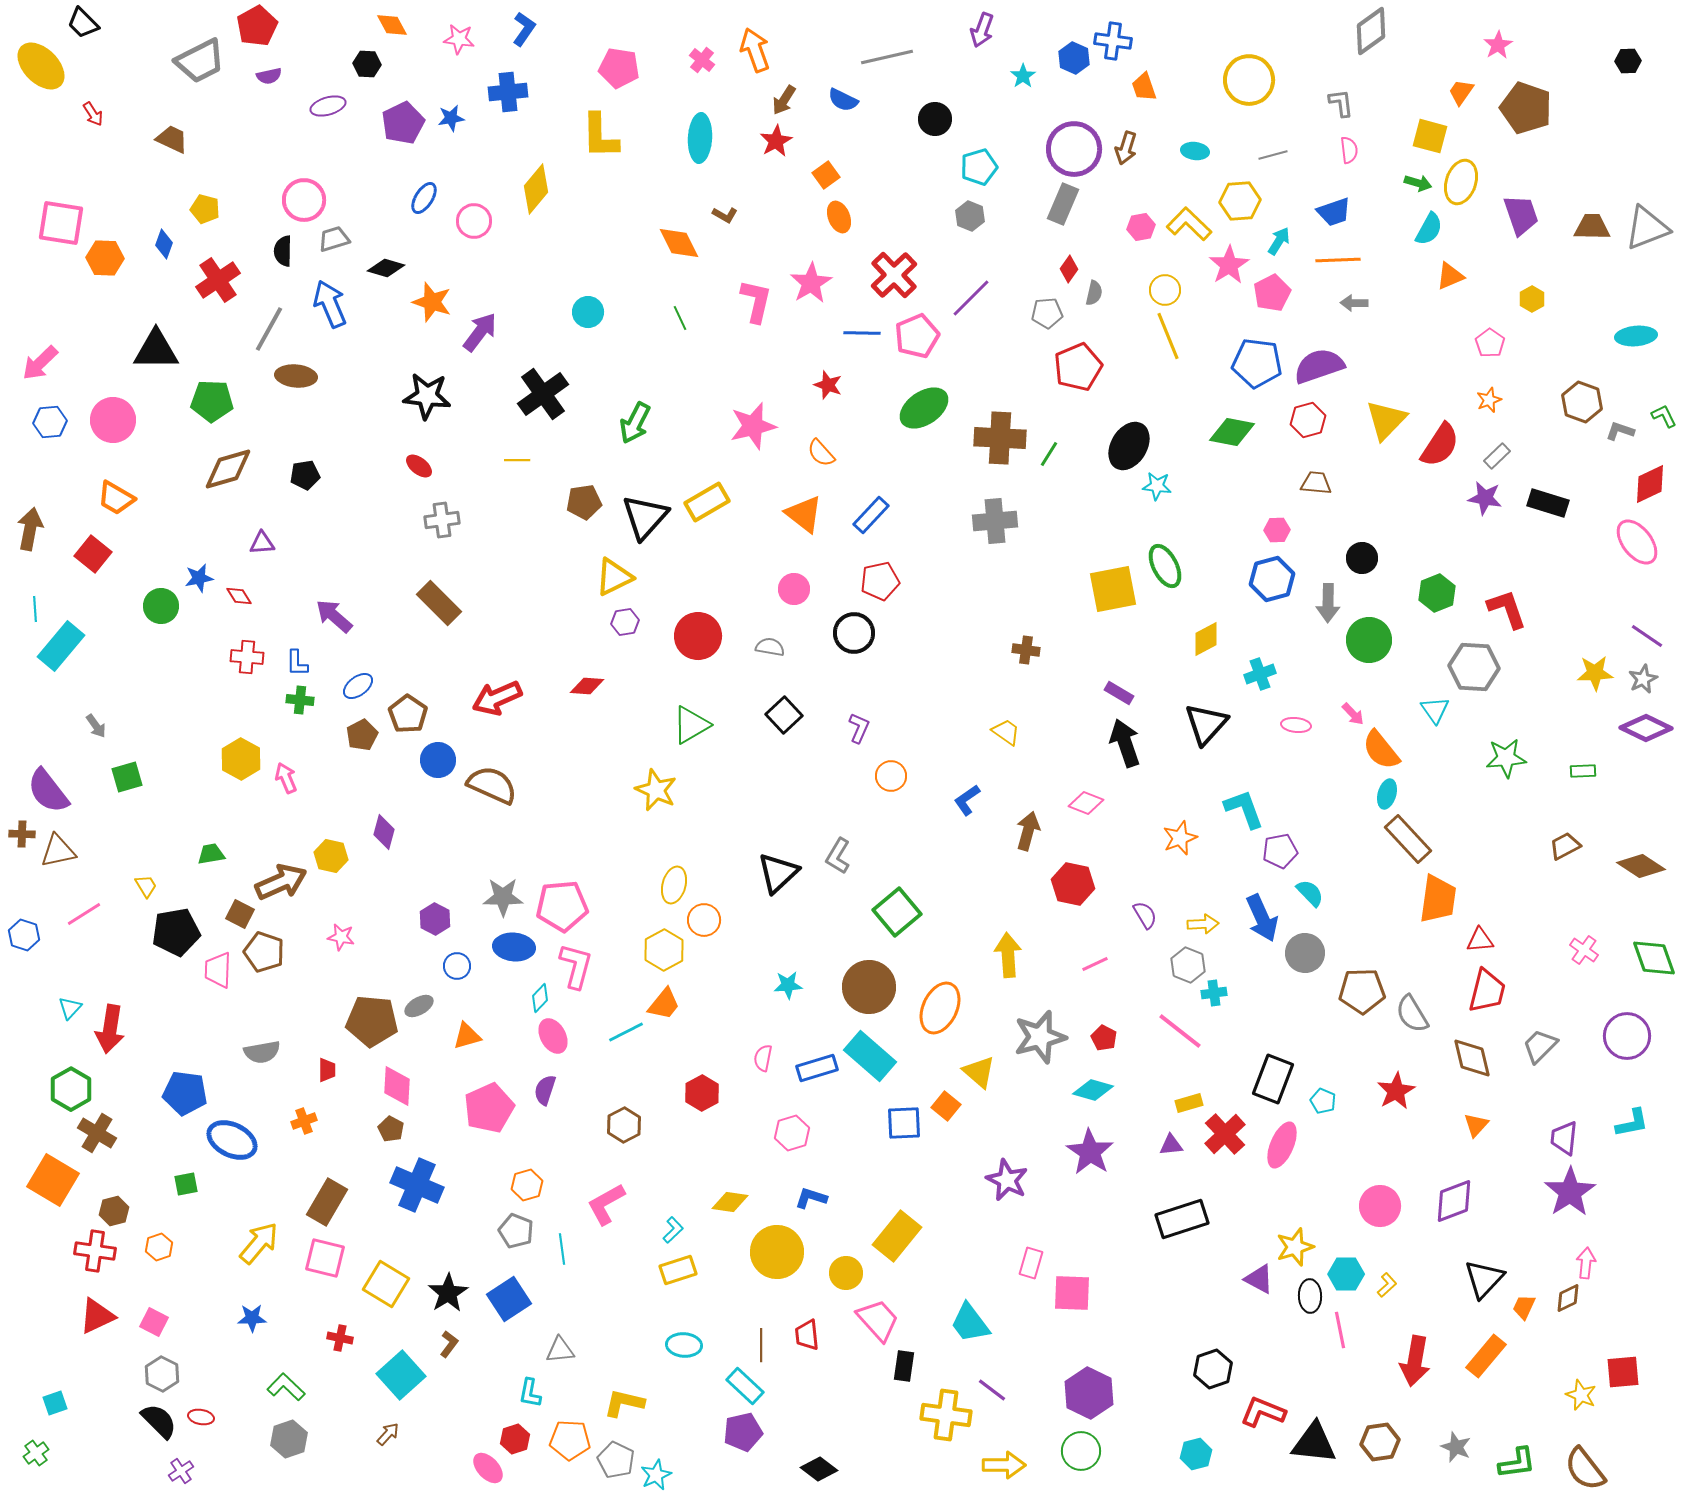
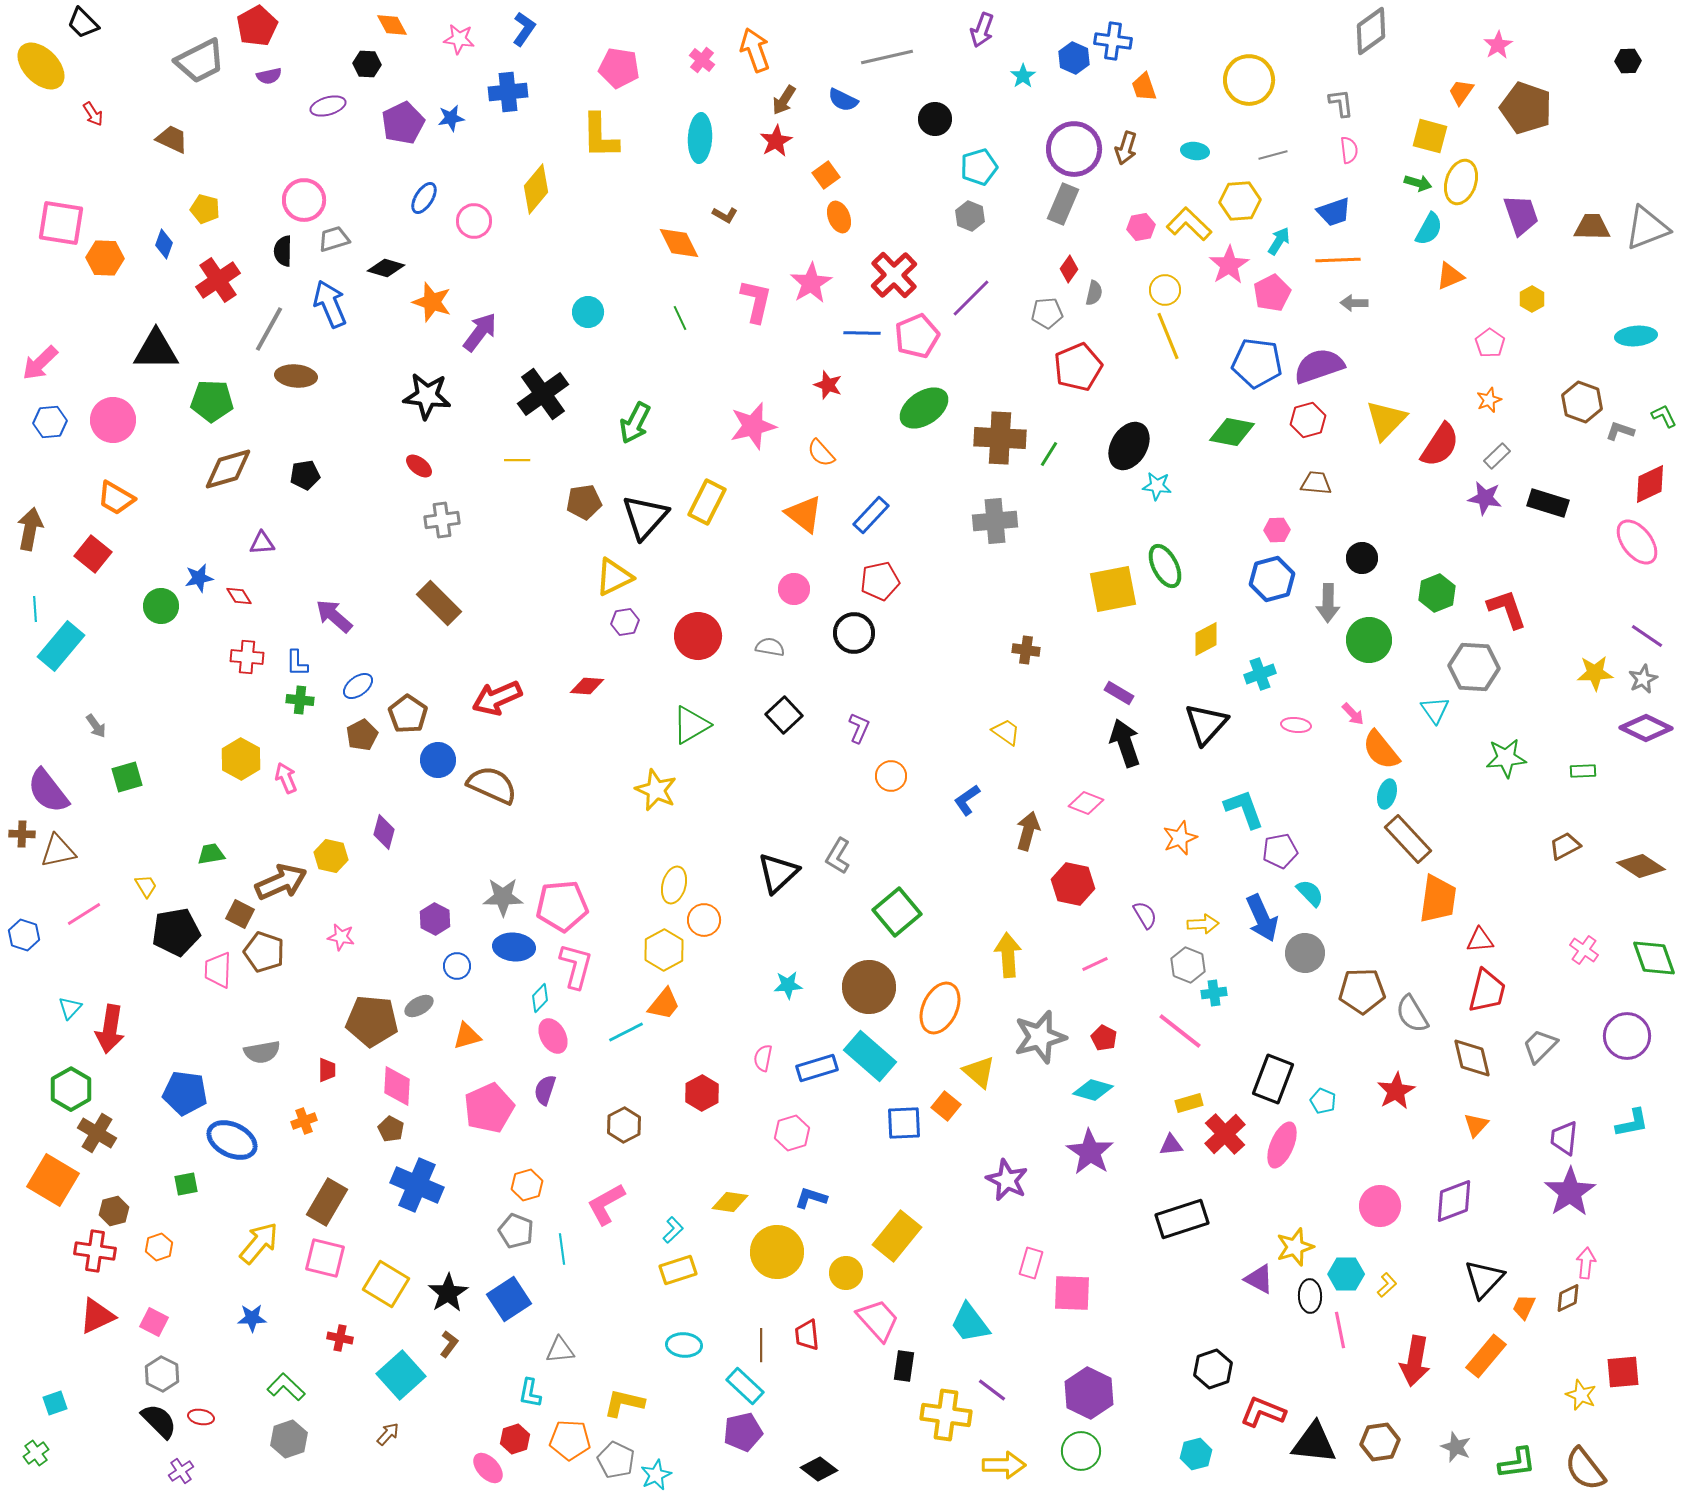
yellow rectangle at (707, 502): rotated 33 degrees counterclockwise
